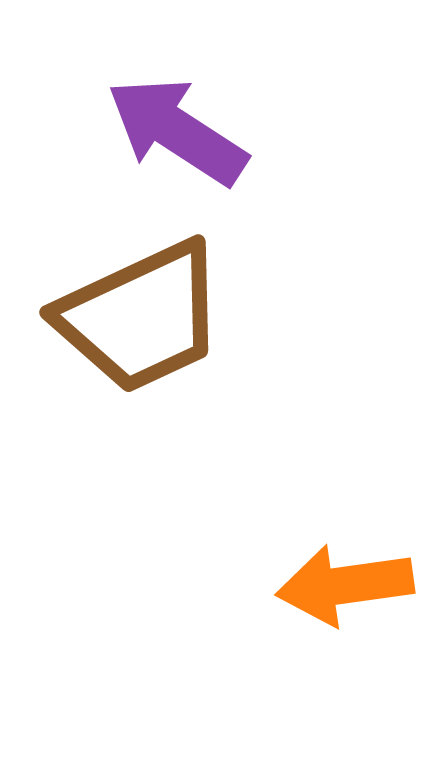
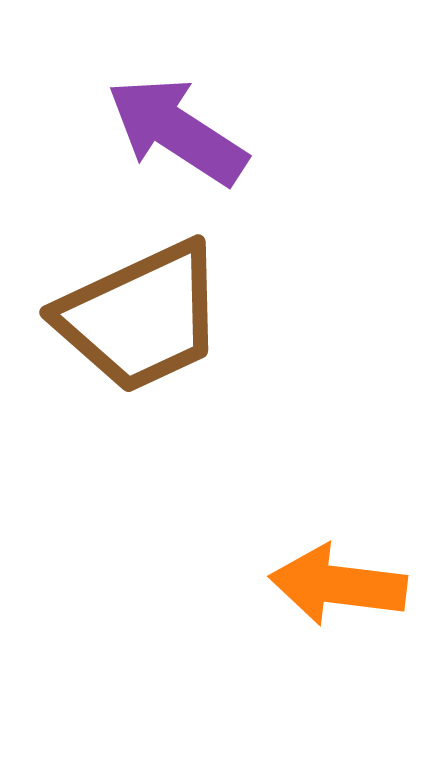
orange arrow: moved 7 px left; rotated 15 degrees clockwise
